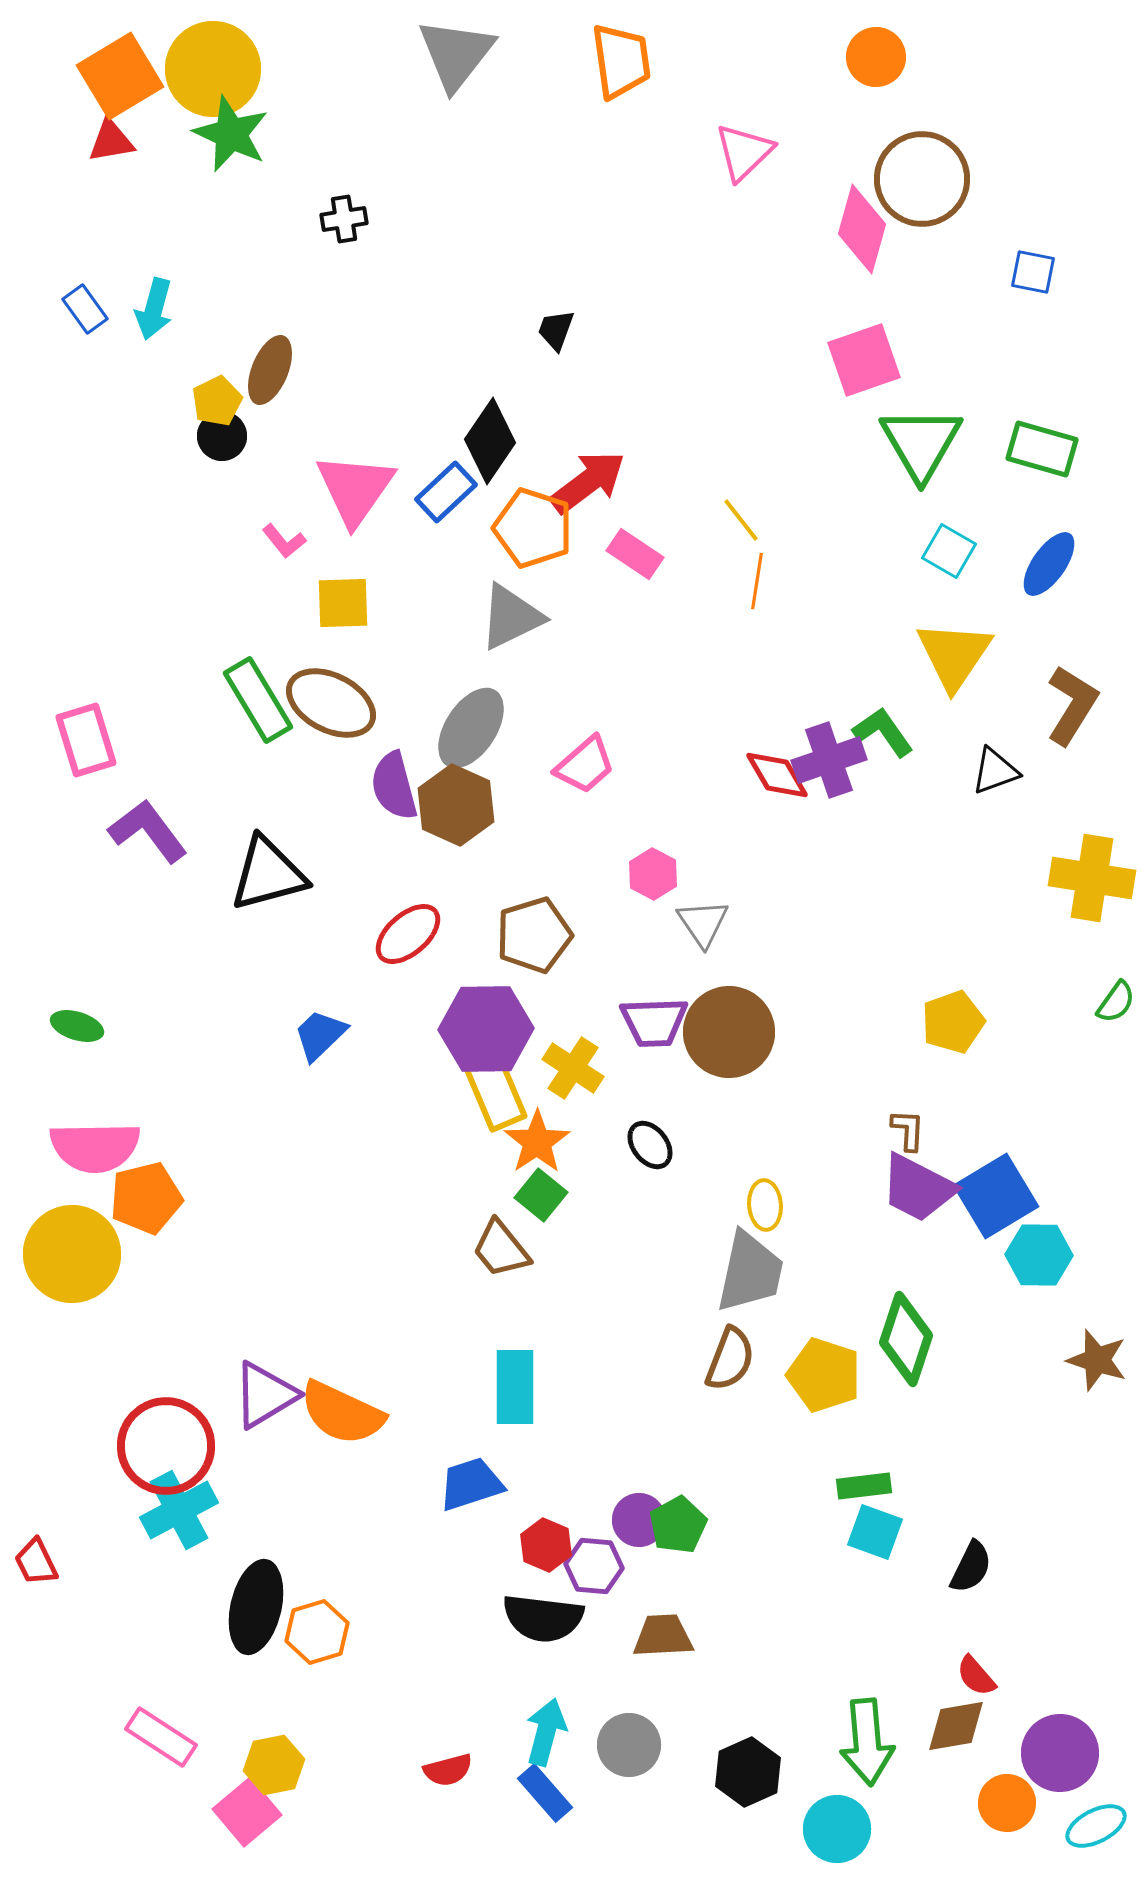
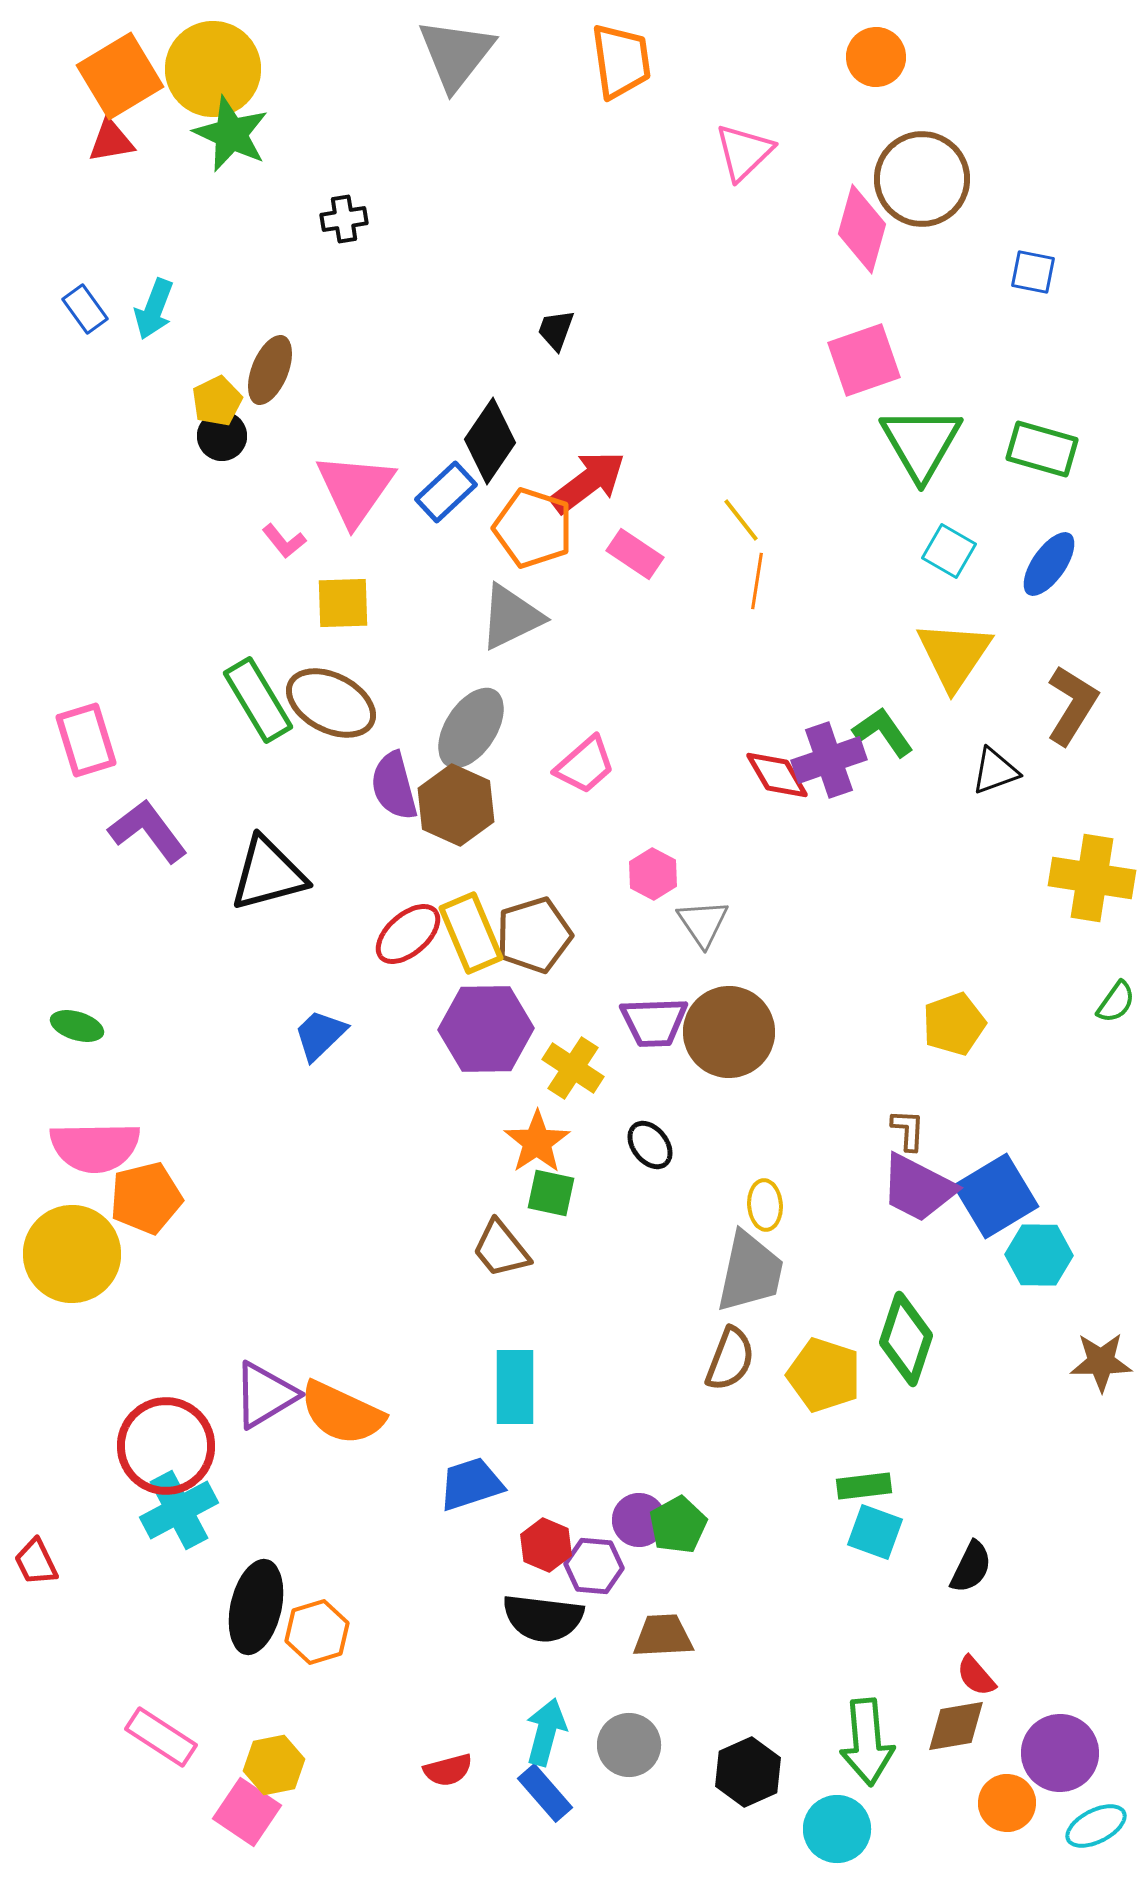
cyan arrow at (154, 309): rotated 6 degrees clockwise
yellow pentagon at (953, 1022): moved 1 px right, 2 px down
yellow rectangle at (495, 1091): moved 24 px left, 158 px up
green square at (541, 1195): moved 10 px right, 2 px up; rotated 27 degrees counterclockwise
brown star at (1097, 1360): moved 4 px right, 2 px down; rotated 18 degrees counterclockwise
pink square at (247, 1812): rotated 16 degrees counterclockwise
